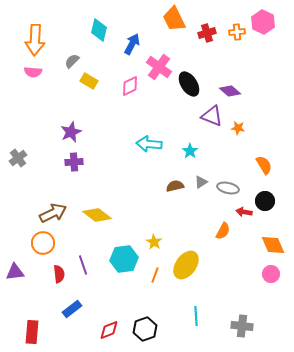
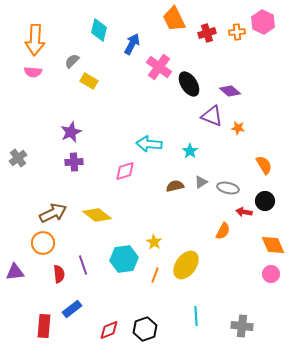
pink diamond at (130, 86): moved 5 px left, 85 px down; rotated 10 degrees clockwise
red rectangle at (32, 332): moved 12 px right, 6 px up
